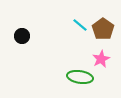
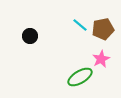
brown pentagon: rotated 25 degrees clockwise
black circle: moved 8 px right
green ellipse: rotated 40 degrees counterclockwise
